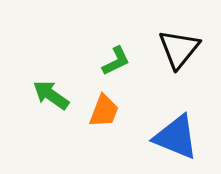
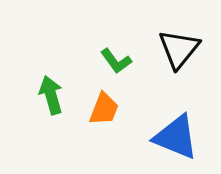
green L-shape: rotated 80 degrees clockwise
green arrow: rotated 39 degrees clockwise
orange trapezoid: moved 2 px up
